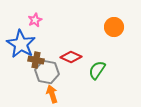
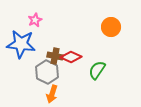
orange circle: moved 3 px left
blue star: rotated 24 degrees counterclockwise
brown cross: moved 19 px right, 4 px up
gray hexagon: rotated 15 degrees clockwise
orange arrow: rotated 144 degrees counterclockwise
